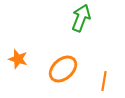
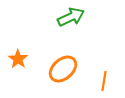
green arrow: moved 10 px left, 1 px up; rotated 44 degrees clockwise
orange star: rotated 18 degrees clockwise
